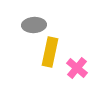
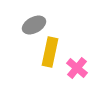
gray ellipse: rotated 25 degrees counterclockwise
